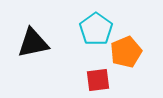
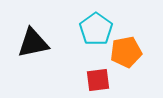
orange pentagon: rotated 12 degrees clockwise
